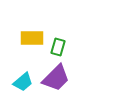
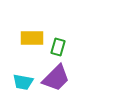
cyan trapezoid: rotated 50 degrees clockwise
